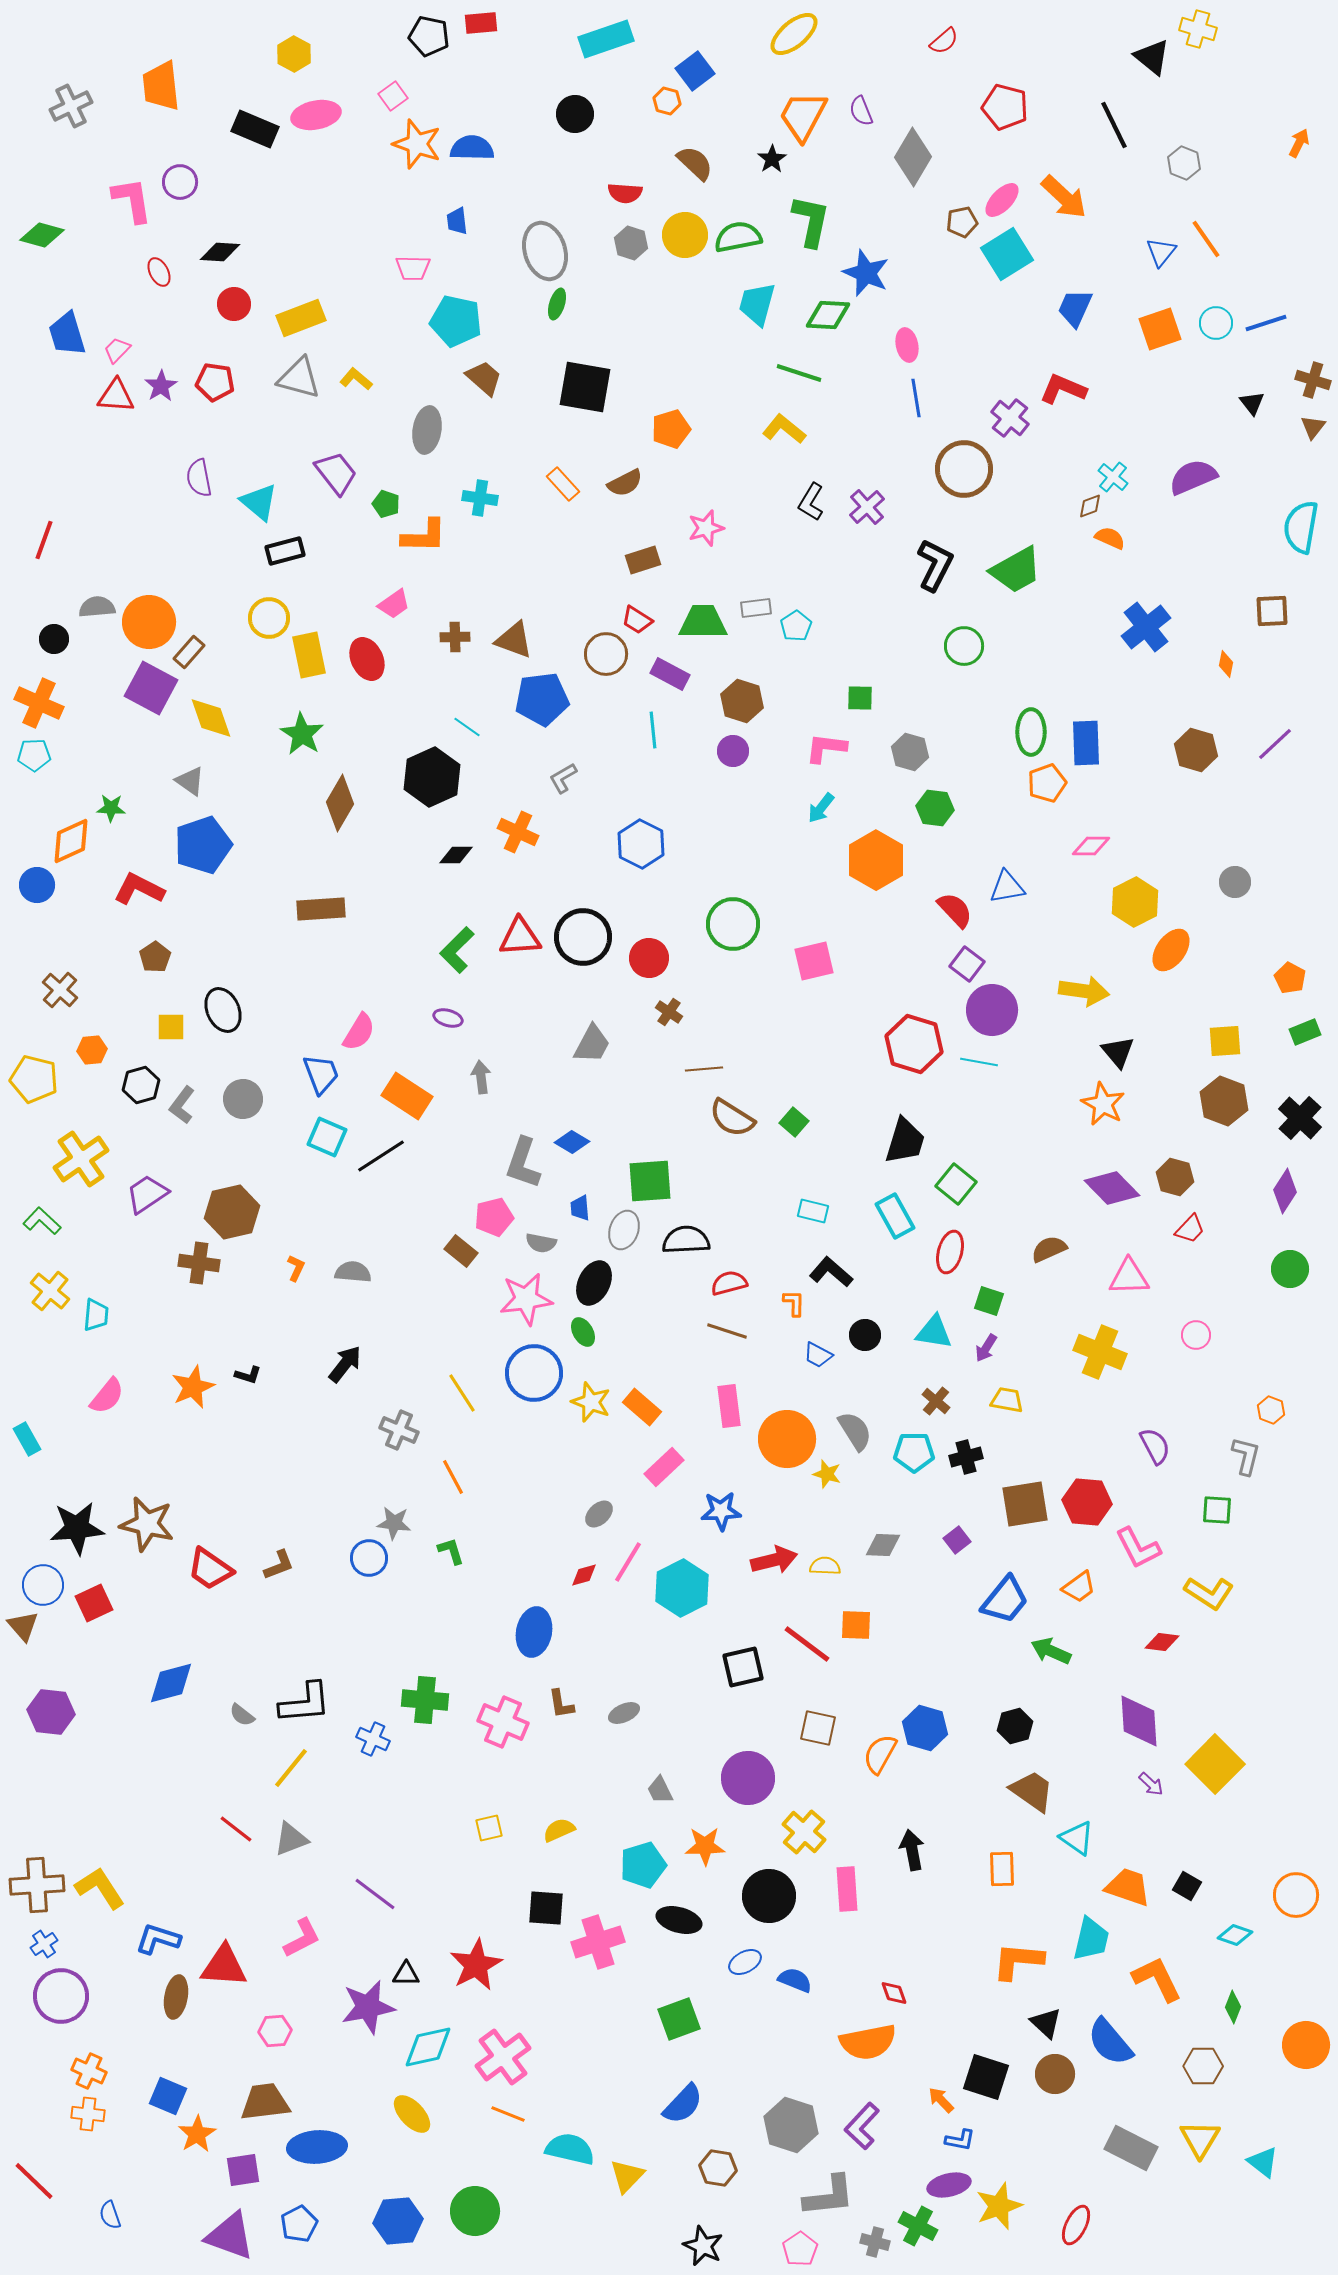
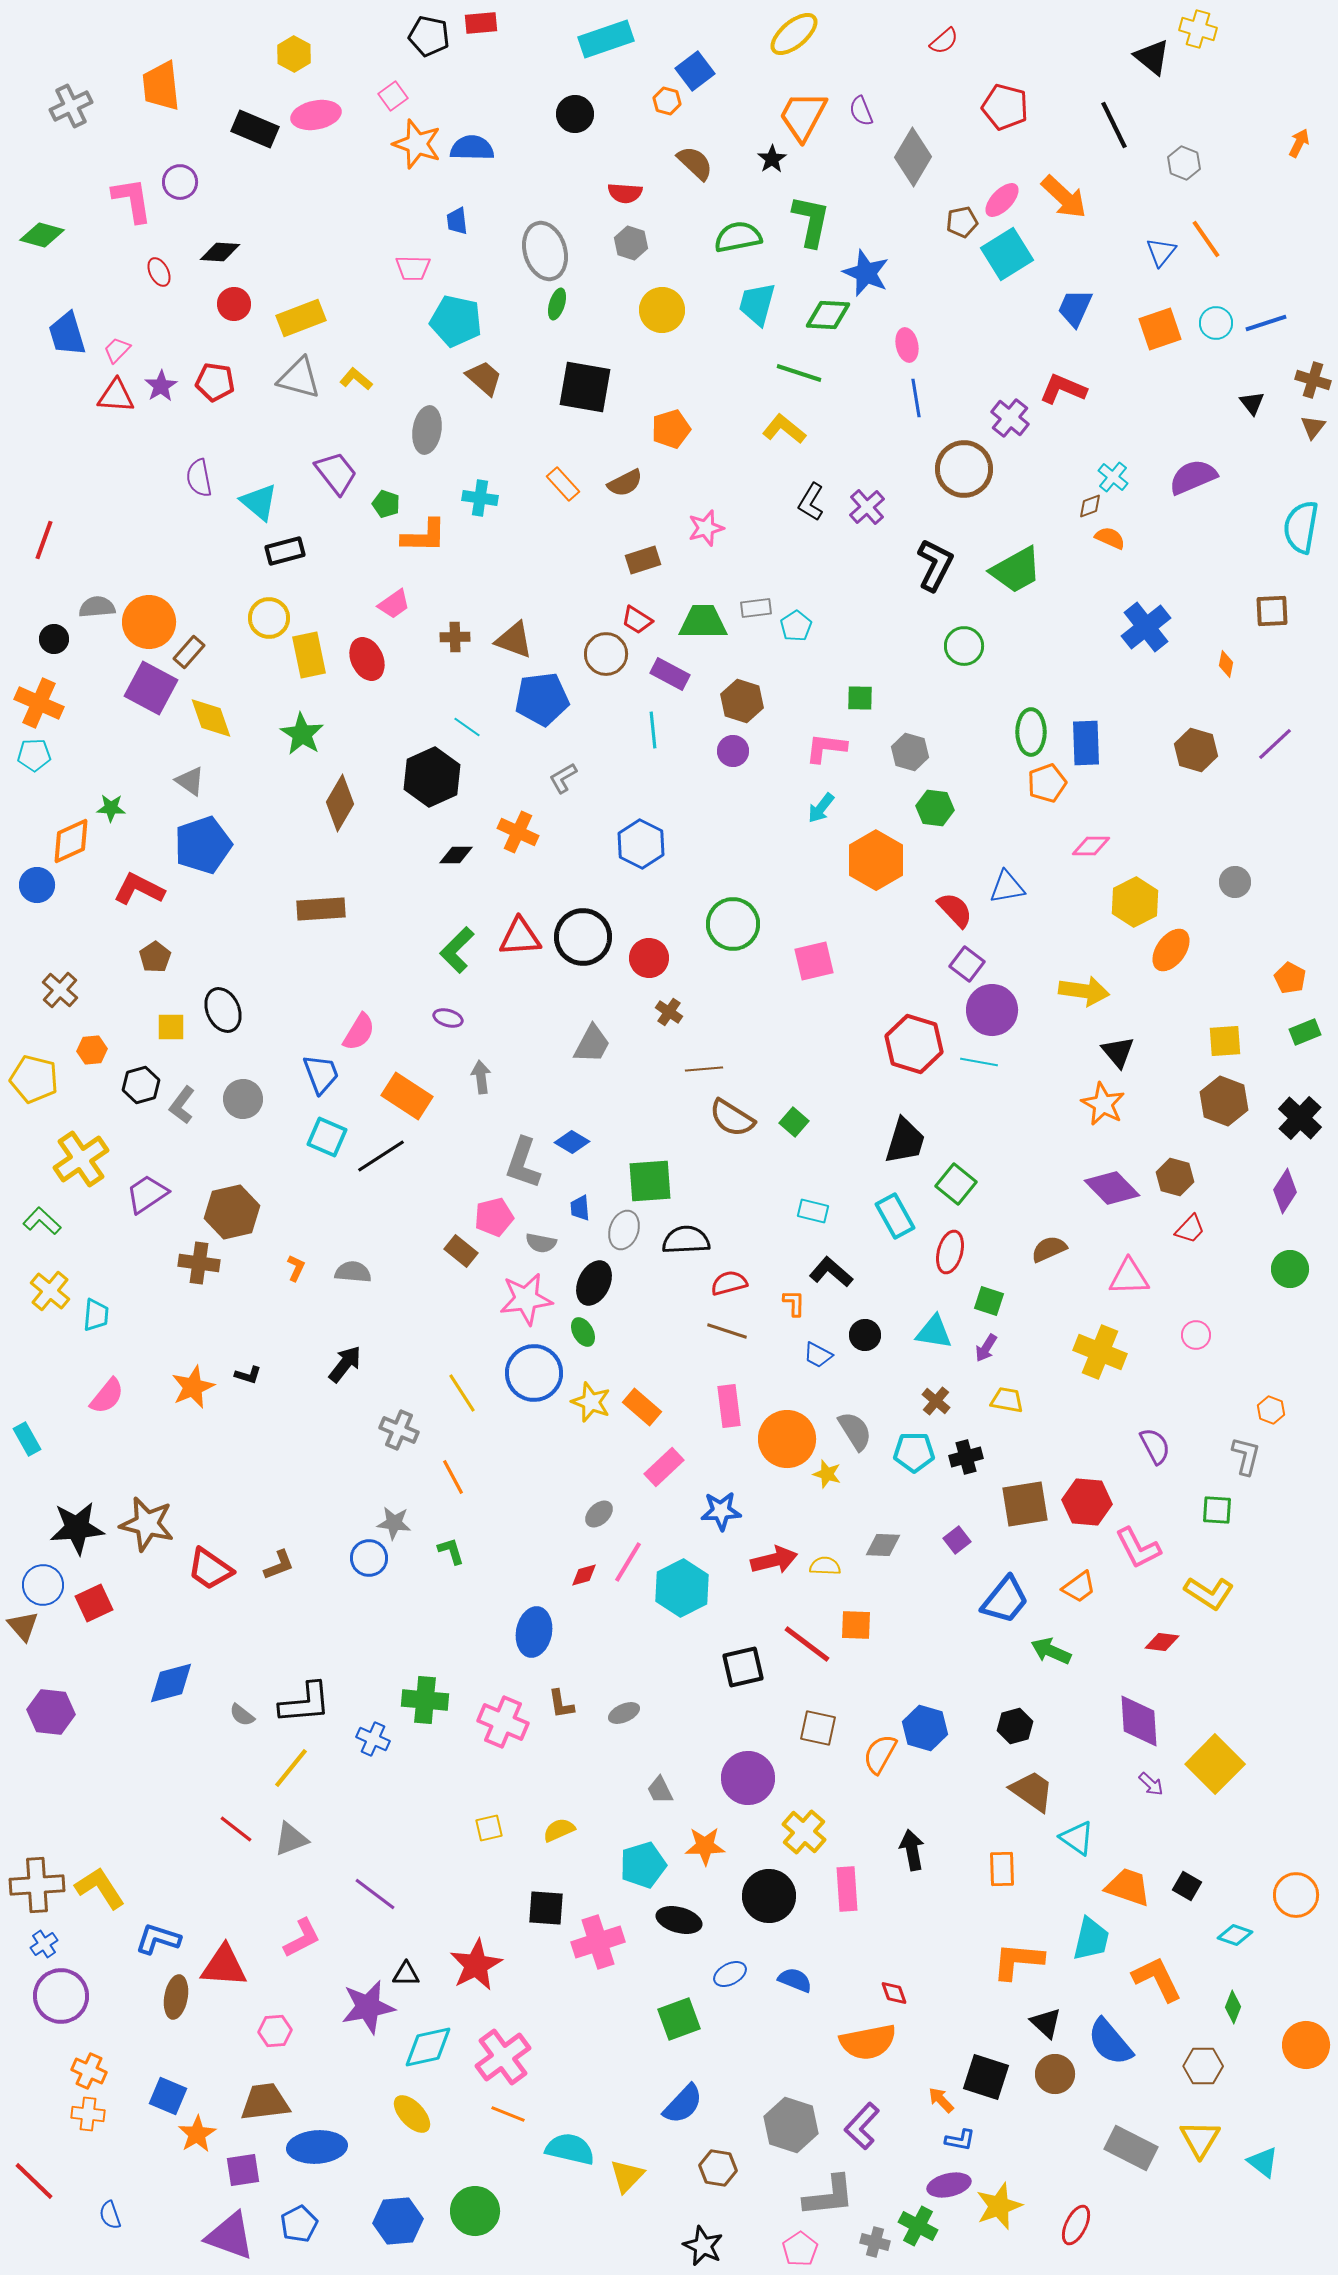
yellow circle at (685, 235): moved 23 px left, 75 px down
blue ellipse at (745, 1962): moved 15 px left, 12 px down
